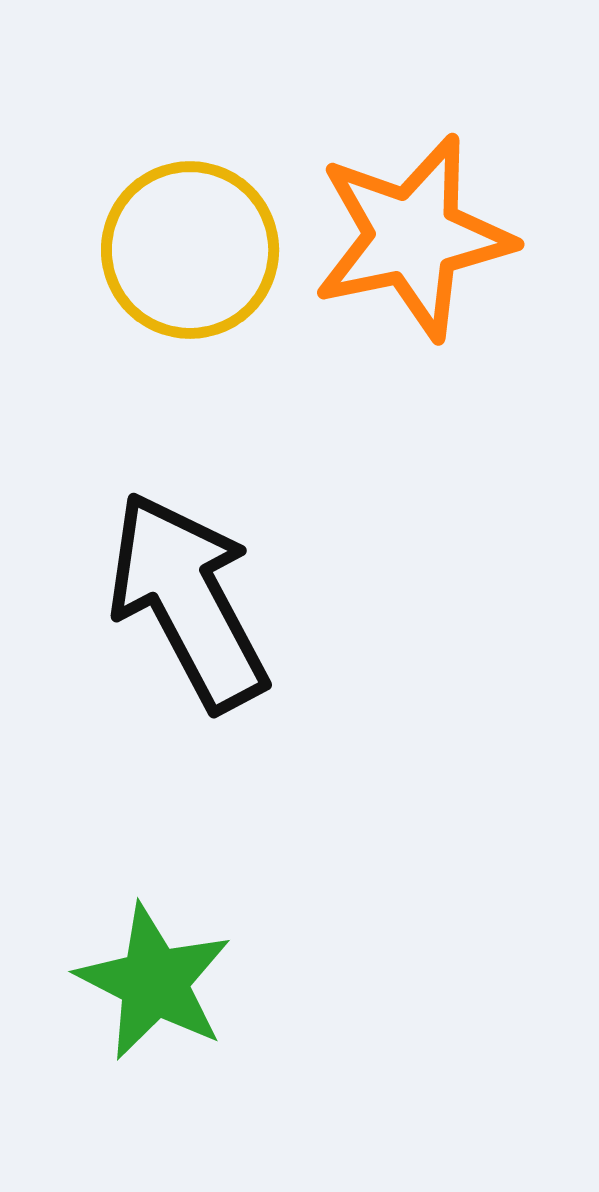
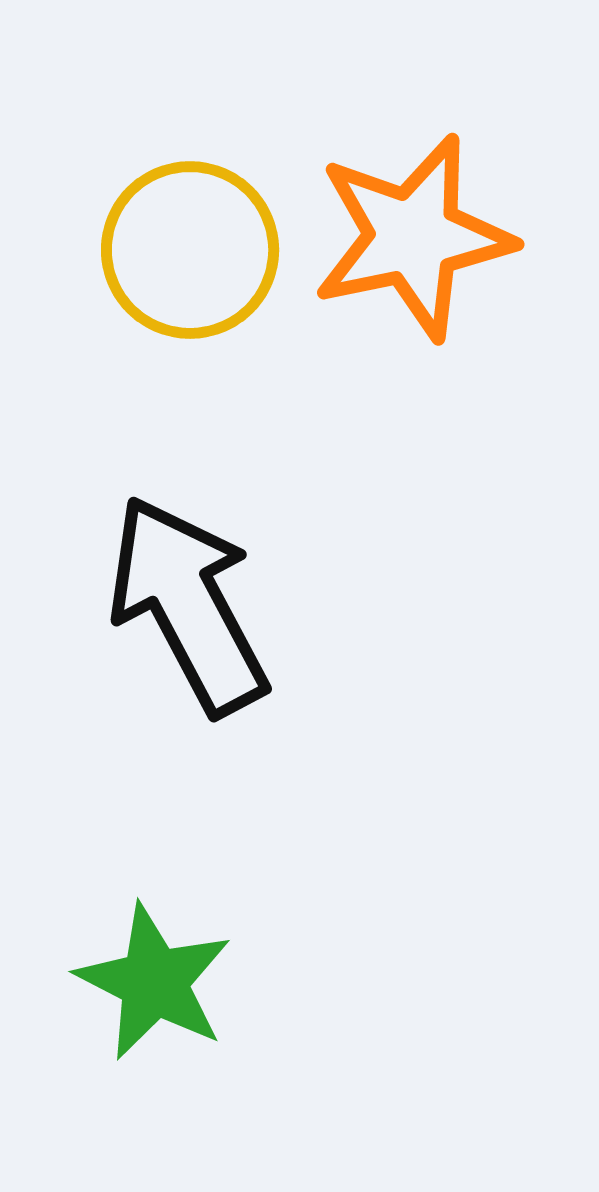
black arrow: moved 4 px down
